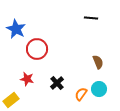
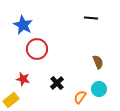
blue star: moved 7 px right, 4 px up
red star: moved 4 px left
orange semicircle: moved 1 px left, 3 px down
